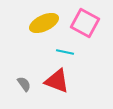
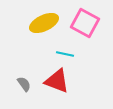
cyan line: moved 2 px down
